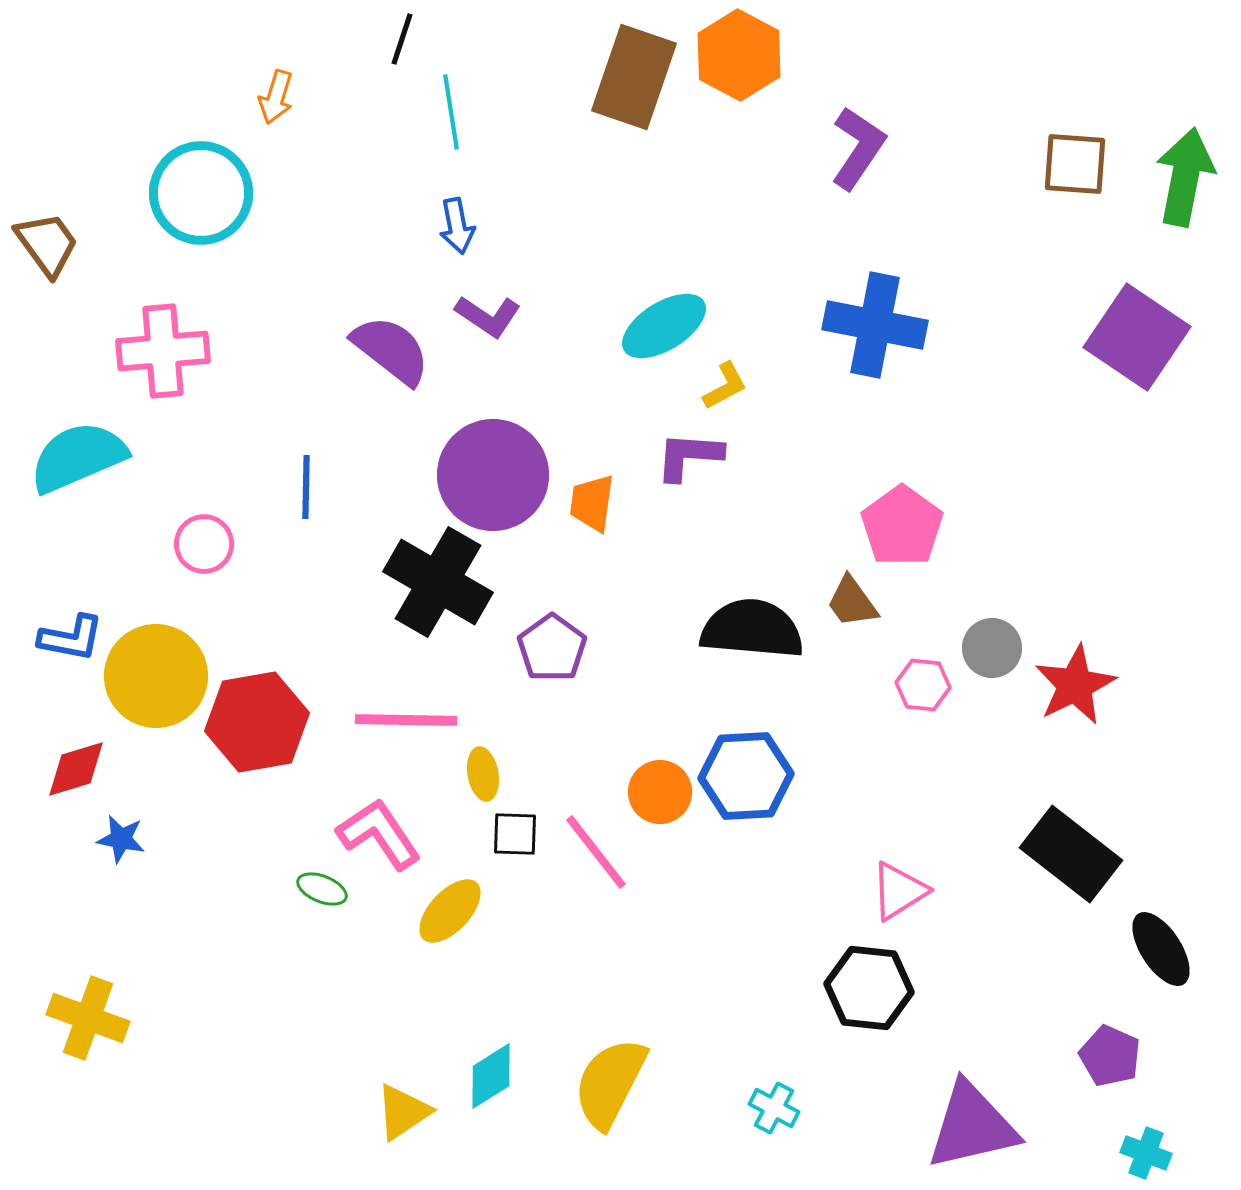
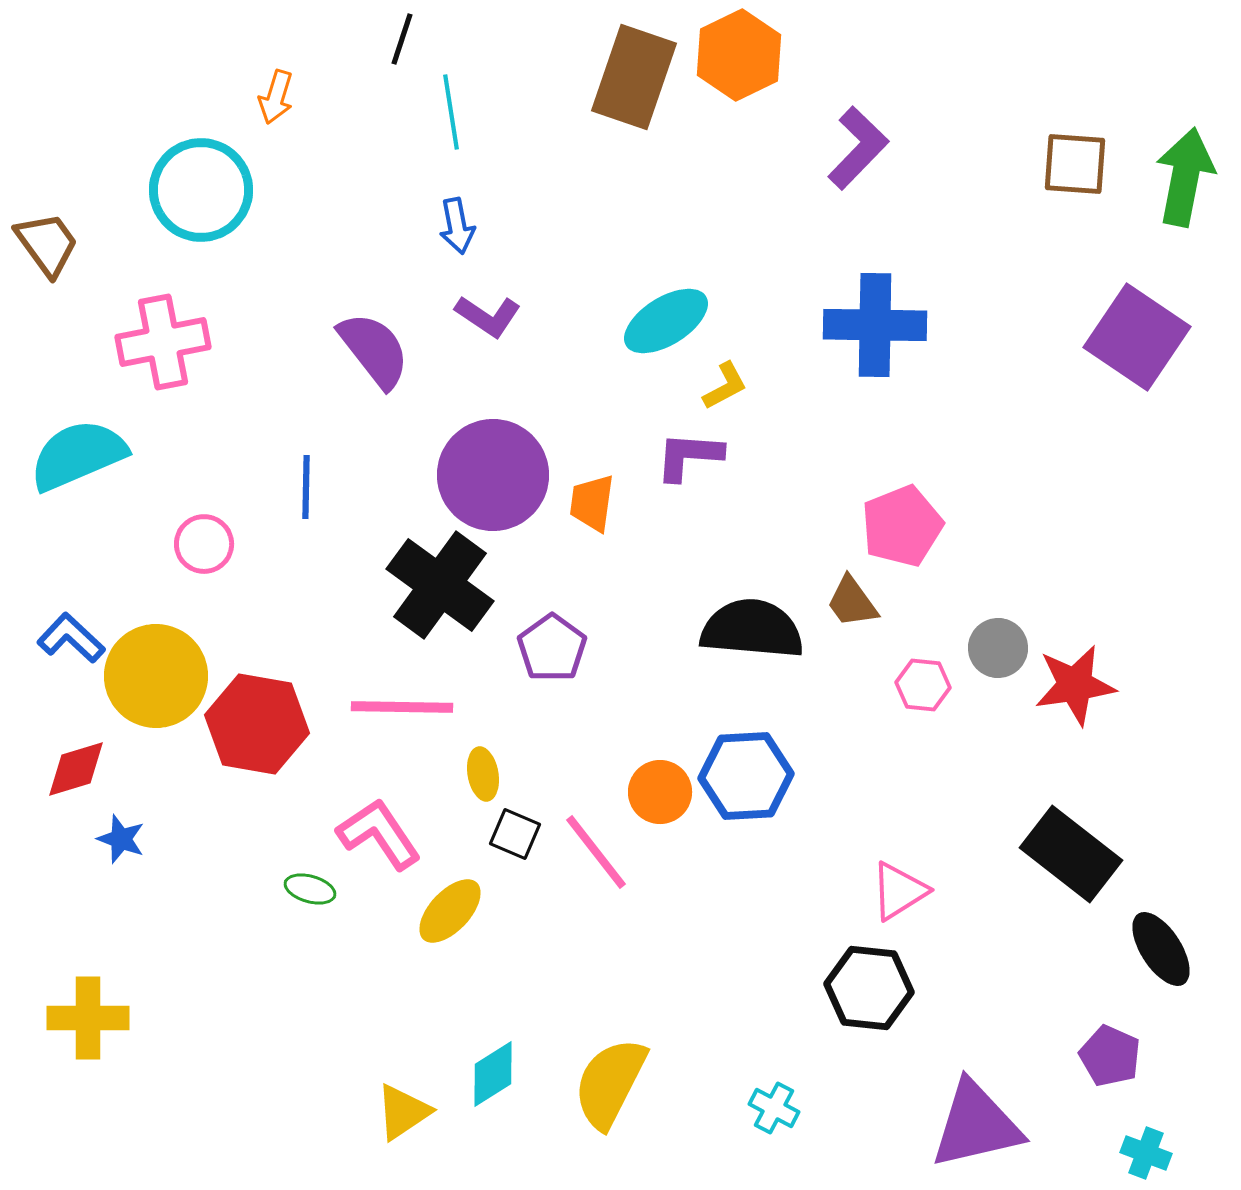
orange hexagon at (739, 55): rotated 6 degrees clockwise
purple L-shape at (858, 148): rotated 10 degrees clockwise
cyan circle at (201, 193): moved 3 px up
blue cross at (875, 325): rotated 10 degrees counterclockwise
cyan ellipse at (664, 326): moved 2 px right, 5 px up
purple semicircle at (391, 350): moved 17 px left; rotated 14 degrees clockwise
pink cross at (163, 351): moved 9 px up; rotated 6 degrees counterclockwise
cyan semicircle at (78, 457): moved 2 px up
pink pentagon at (902, 526): rotated 14 degrees clockwise
black cross at (438, 582): moved 2 px right, 3 px down; rotated 6 degrees clockwise
blue L-shape at (71, 638): rotated 148 degrees counterclockwise
gray circle at (992, 648): moved 6 px right
red star at (1075, 685): rotated 18 degrees clockwise
pink line at (406, 720): moved 4 px left, 13 px up
red hexagon at (257, 722): moved 2 px down; rotated 20 degrees clockwise
black square at (515, 834): rotated 21 degrees clockwise
blue star at (121, 839): rotated 9 degrees clockwise
green ellipse at (322, 889): moved 12 px left; rotated 6 degrees counterclockwise
yellow cross at (88, 1018): rotated 20 degrees counterclockwise
cyan diamond at (491, 1076): moved 2 px right, 2 px up
purple triangle at (972, 1126): moved 4 px right, 1 px up
